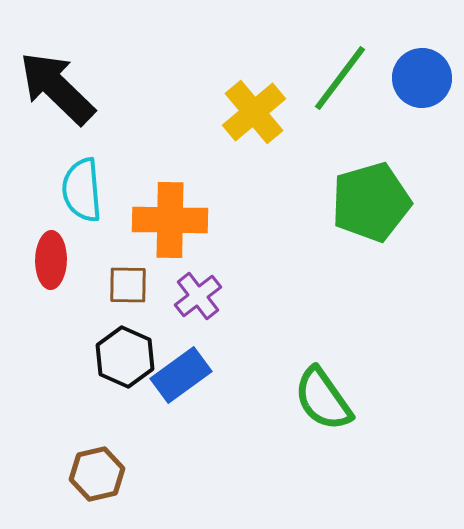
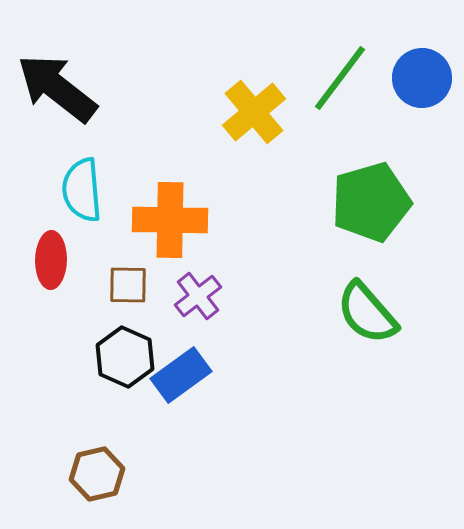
black arrow: rotated 6 degrees counterclockwise
green semicircle: moved 44 px right, 86 px up; rotated 6 degrees counterclockwise
